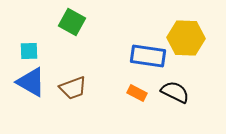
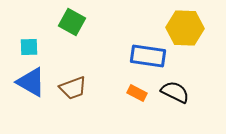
yellow hexagon: moved 1 px left, 10 px up
cyan square: moved 4 px up
